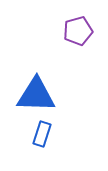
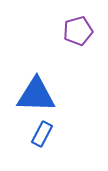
blue rectangle: rotated 10 degrees clockwise
